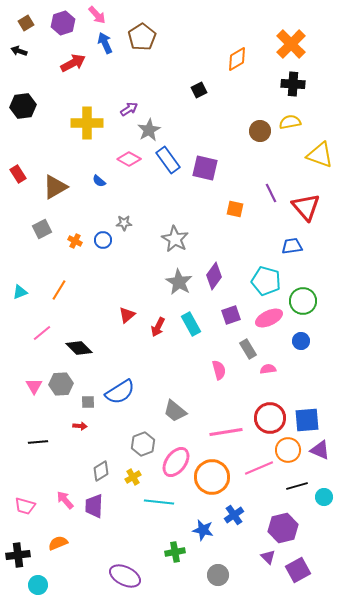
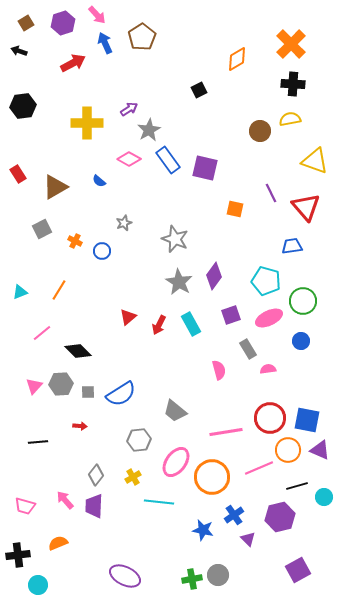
yellow semicircle at (290, 122): moved 3 px up
yellow triangle at (320, 155): moved 5 px left, 6 px down
gray star at (124, 223): rotated 21 degrees counterclockwise
gray star at (175, 239): rotated 8 degrees counterclockwise
blue circle at (103, 240): moved 1 px left, 11 px down
red triangle at (127, 315): moved 1 px right, 2 px down
red arrow at (158, 327): moved 1 px right, 2 px up
black diamond at (79, 348): moved 1 px left, 3 px down
pink triangle at (34, 386): rotated 12 degrees clockwise
blue semicircle at (120, 392): moved 1 px right, 2 px down
gray square at (88, 402): moved 10 px up
blue square at (307, 420): rotated 16 degrees clockwise
gray hexagon at (143, 444): moved 4 px left, 4 px up; rotated 15 degrees clockwise
gray diamond at (101, 471): moved 5 px left, 4 px down; rotated 20 degrees counterclockwise
purple hexagon at (283, 528): moved 3 px left, 11 px up
green cross at (175, 552): moved 17 px right, 27 px down
purple triangle at (268, 557): moved 20 px left, 18 px up
